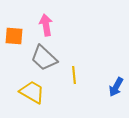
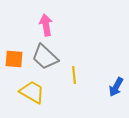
orange square: moved 23 px down
gray trapezoid: moved 1 px right, 1 px up
